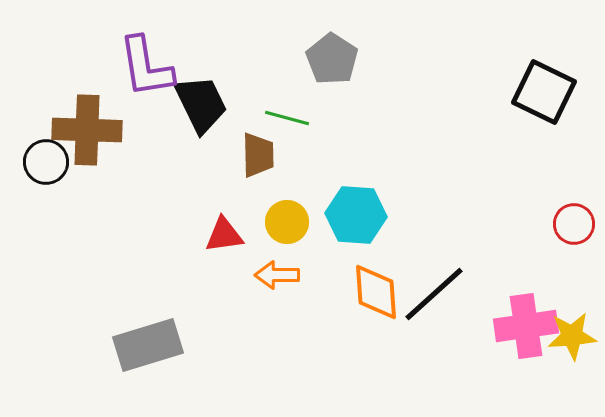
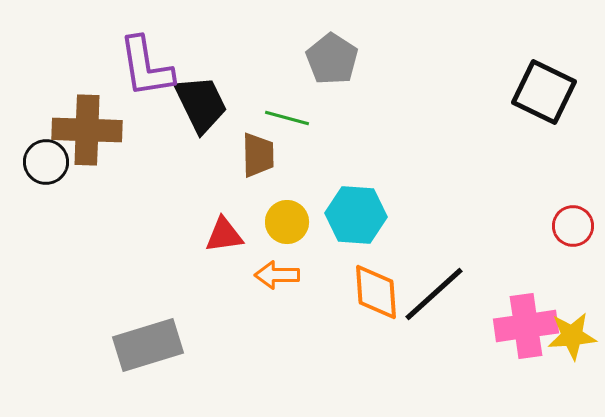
red circle: moved 1 px left, 2 px down
